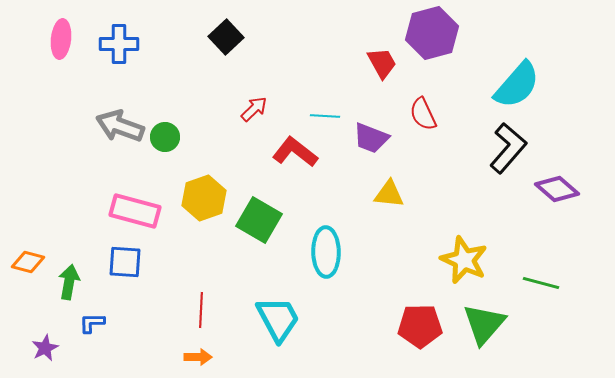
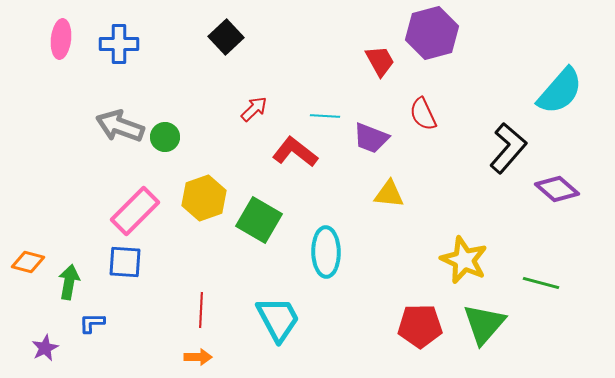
red trapezoid: moved 2 px left, 2 px up
cyan semicircle: moved 43 px right, 6 px down
pink rectangle: rotated 60 degrees counterclockwise
